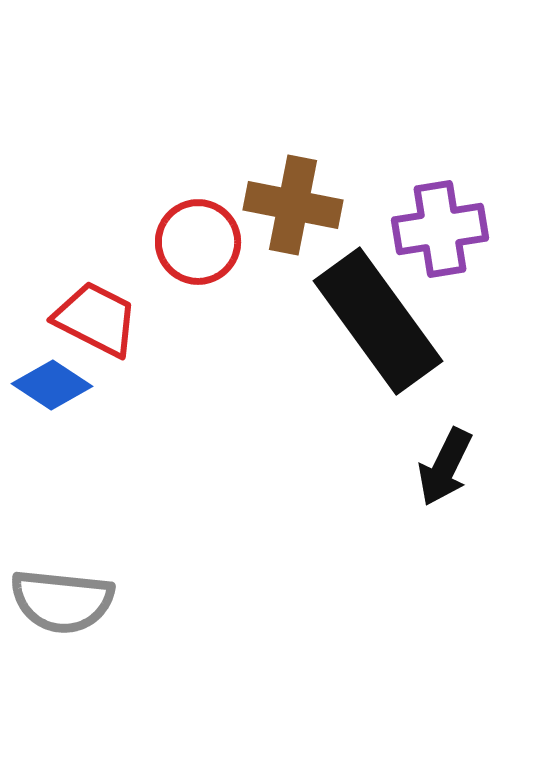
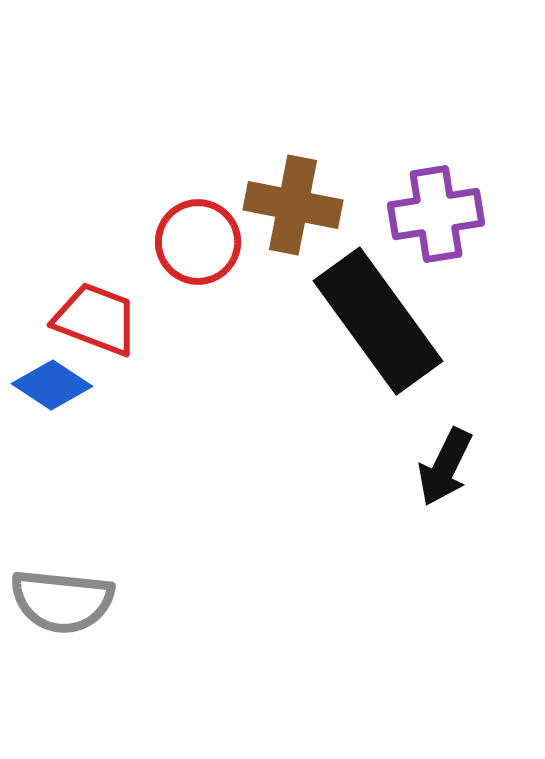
purple cross: moved 4 px left, 15 px up
red trapezoid: rotated 6 degrees counterclockwise
